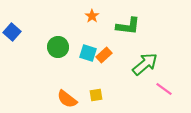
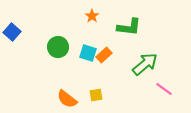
green L-shape: moved 1 px right, 1 px down
